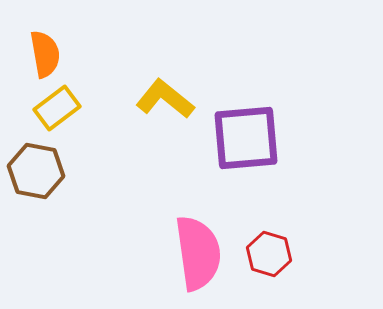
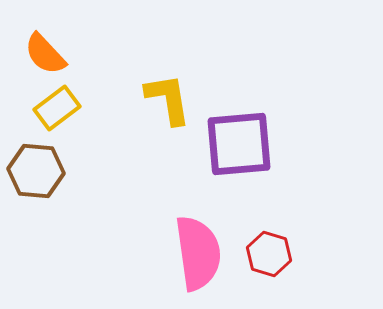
orange semicircle: rotated 147 degrees clockwise
yellow L-shape: moved 3 px right; rotated 42 degrees clockwise
purple square: moved 7 px left, 6 px down
brown hexagon: rotated 6 degrees counterclockwise
